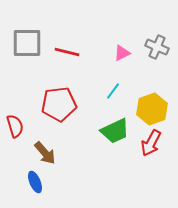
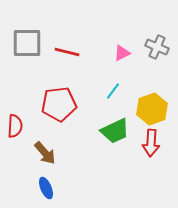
red semicircle: rotated 20 degrees clockwise
red arrow: rotated 24 degrees counterclockwise
blue ellipse: moved 11 px right, 6 px down
